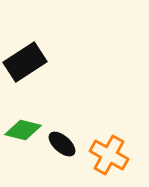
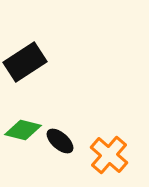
black ellipse: moved 2 px left, 3 px up
orange cross: rotated 12 degrees clockwise
